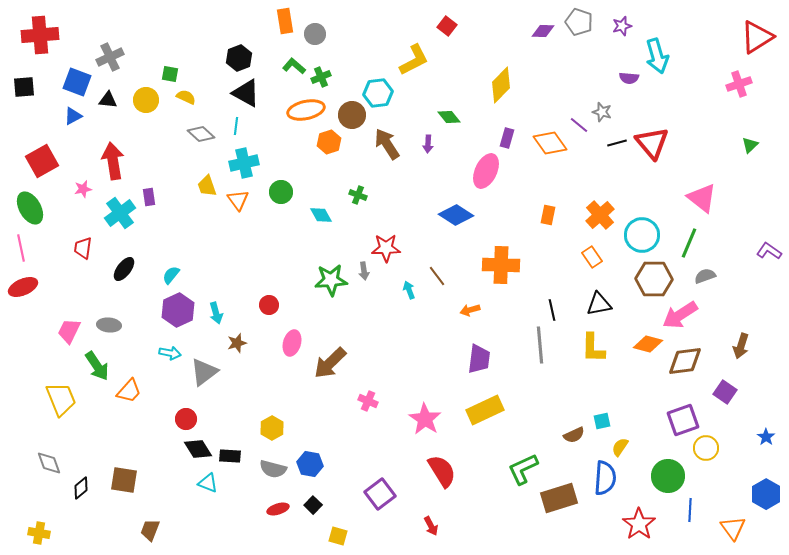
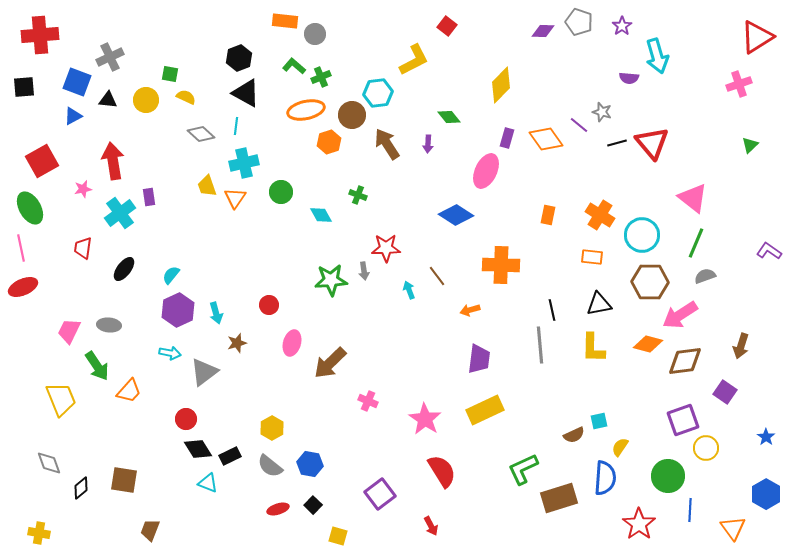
orange rectangle at (285, 21): rotated 75 degrees counterclockwise
purple star at (622, 26): rotated 18 degrees counterclockwise
orange diamond at (550, 143): moved 4 px left, 4 px up
pink triangle at (702, 198): moved 9 px left
orange triangle at (238, 200): moved 3 px left, 2 px up; rotated 10 degrees clockwise
orange cross at (600, 215): rotated 16 degrees counterclockwise
green line at (689, 243): moved 7 px right
orange rectangle at (592, 257): rotated 50 degrees counterclockwise
brown hexagon at (654, 279): moved 4 px left, 3 px down
cyan square at (602, 421): moved 3 px left
black rectangle at (230, 456): rotated 30 degrees counterclockwise
gray semicircle at (273, 469): moved 3 px left, 3 px up; rotated 24 degrees clockwise
